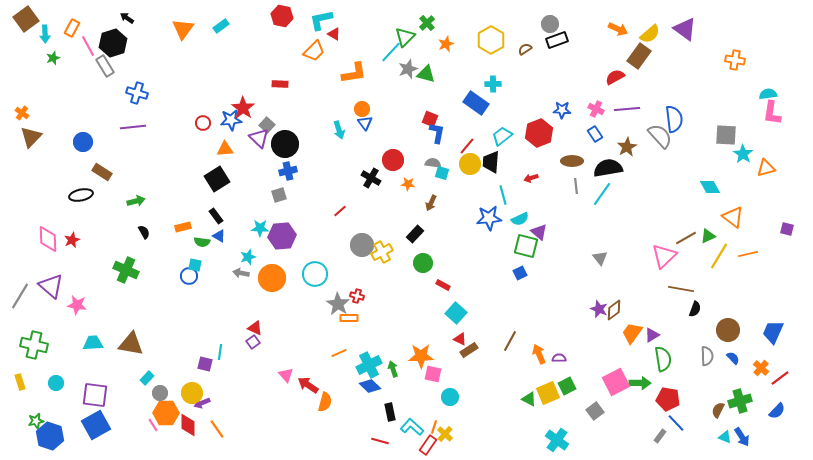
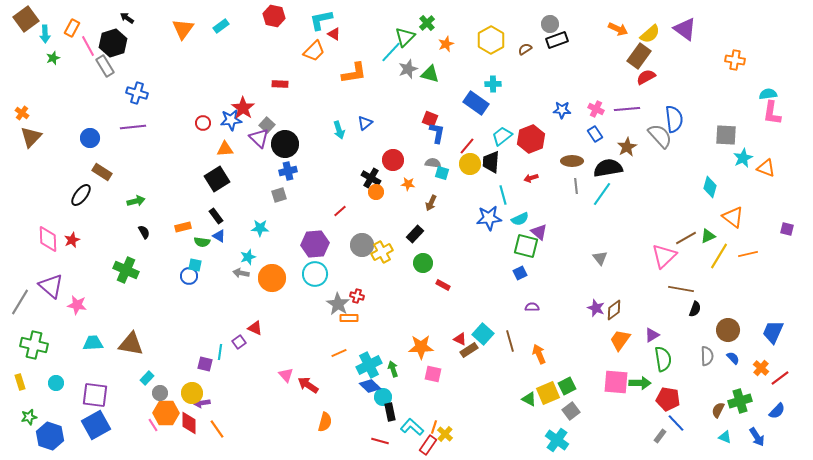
red hexagon at (282, 16): moved 8 px left
green triangle at (426, 74): moved 4 px right
red semicircle at (615, 77): moved 31 px right
orange circle at (362, 109): moved 14 px right, 83 px down
blue triangle at (365, 123): rotated 28 degrees clockwise
red hexagon at (539, 133): moved 8 px left, 6 px down
blue circle at (83, 142): moved 7 px right, 4 px up
cyan star at (743, 154): moved 4 px down; rotated 12 degrees clockwise
orange triangle at (766, 168): rotated 36 degrees clockwise
cyan diamond at (710, 187): rotated 45 degrees clockwise
black ellipse at (81, 195): rotated 40 degrees counterclockwise
purple hexagon at (282, 236): moved 33 px right, 8 px down
gray line at (20, 296): moved 6 px down
purple star at (599, 309): moved 3 px left, 1 px up
cyan square at (456, 313): moved 27 px right, 21 px down
orange trapezoid at (632, 333): moved 12 px left, 7 px down
brown line at (510, 341): rotated 45 degrees counterclockwise
purple square at (253, 342): moved 14 px left
orange star at (421, 356): moved 9 px up
purple semicircle at (559, 358): moved 27 px left, 51 px up
pink square at (616, 382): rotated 32 degrees clockwise
cyan circle at (450, 397): moved 67 px left
orange semicircle at (325, 402): moved 20 px down
purple arrow at (202, 403): rotated 14 degrees clockwise
gray square at (595, 411): moved 24 px left
green star at (36, 421): moved 7 px left, 4 px up
red diamond at (188, 425): moved 1 px right, 2 px up
blue arrow at (742, 437): moved 15 px right
